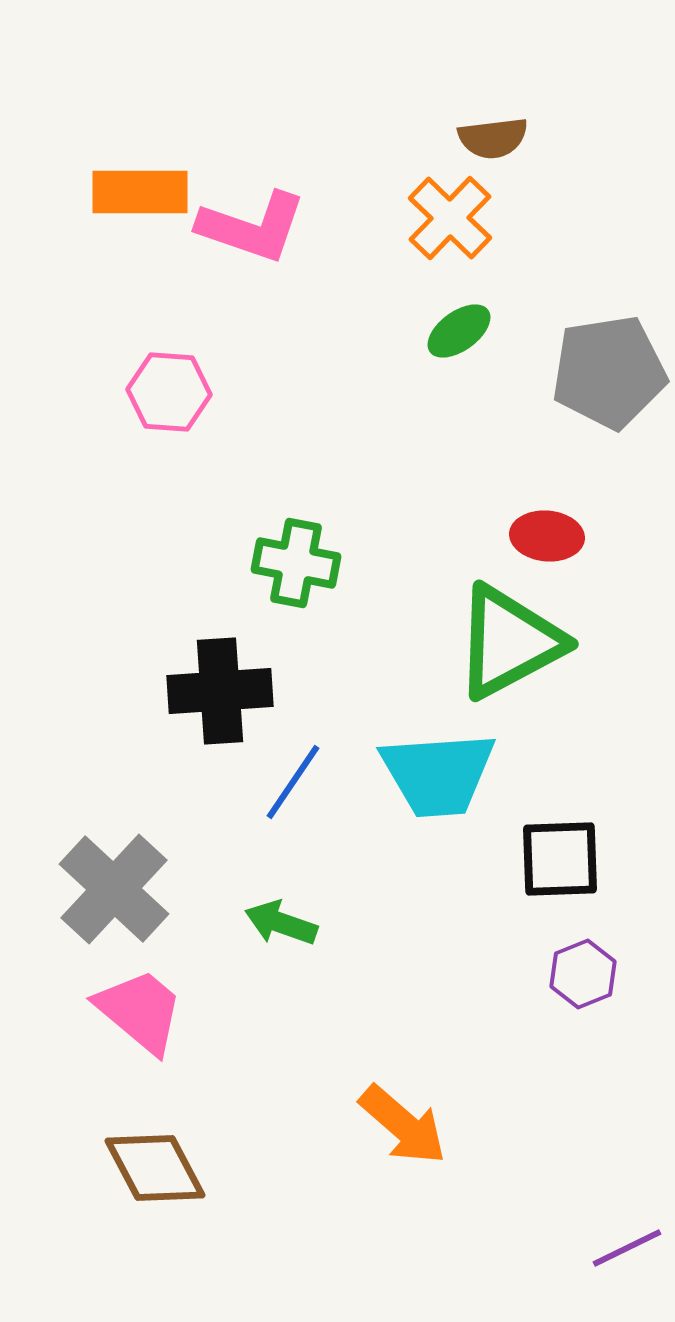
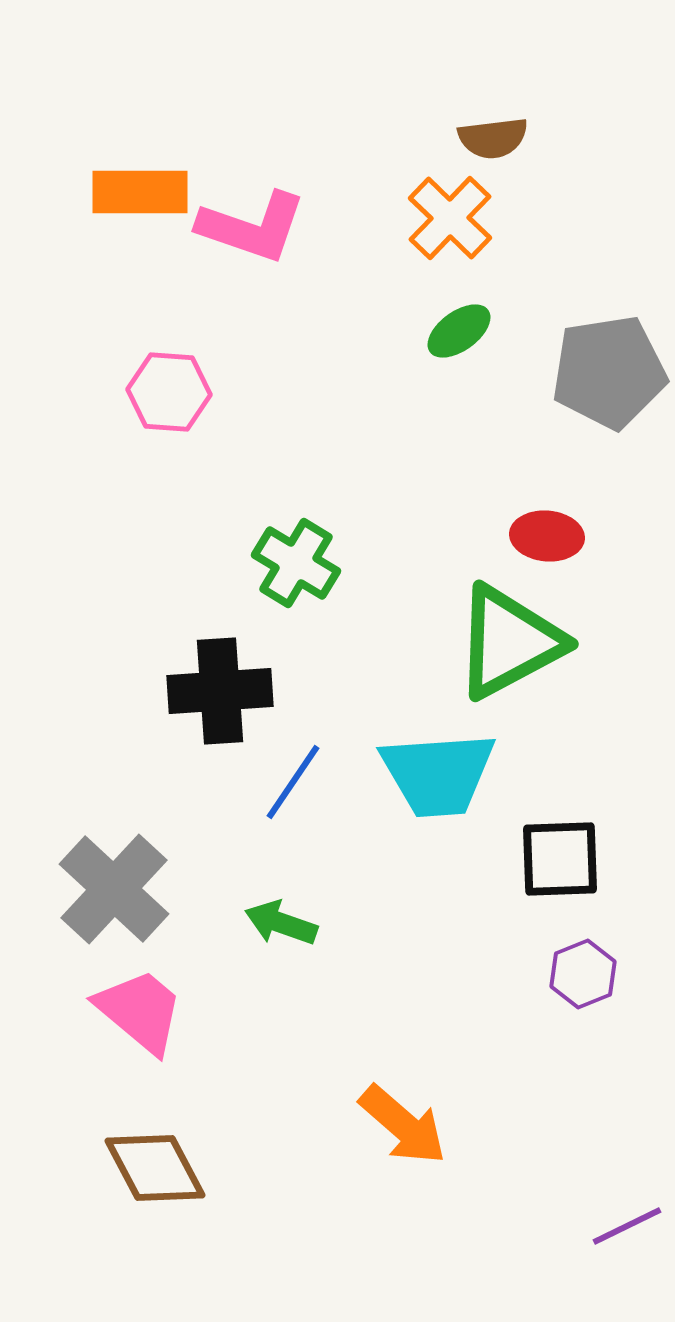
green cross: rotated 20 degrees clockwise
purple line: moved 22 px up
